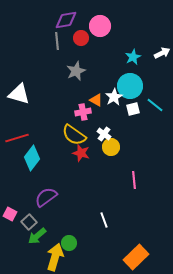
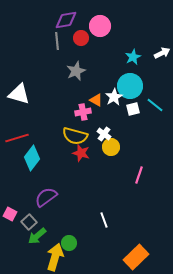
yellow semicircle: moved 1 px right, 1 px down; rotated 20 degrees counterclockwise
pink line: moved 5 px right, 5 px up; rotated 24 degrees clockwise
